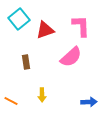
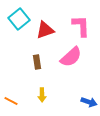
brown rectangle: moved 11 px right
blue arrow: rotated 21 degrees clockwise
